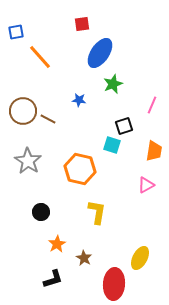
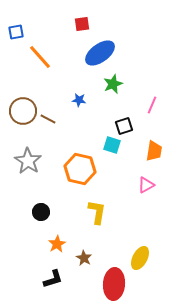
blue ellipse: rotated 20 degrees clockwise
